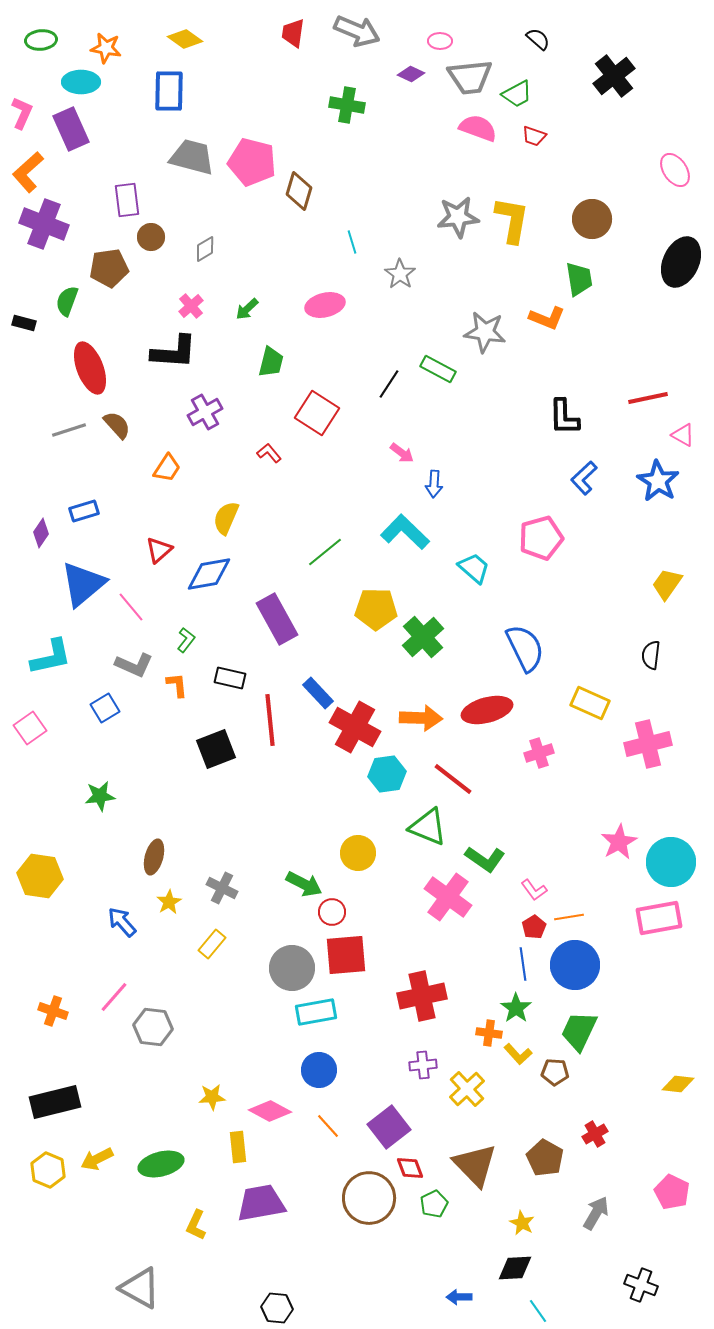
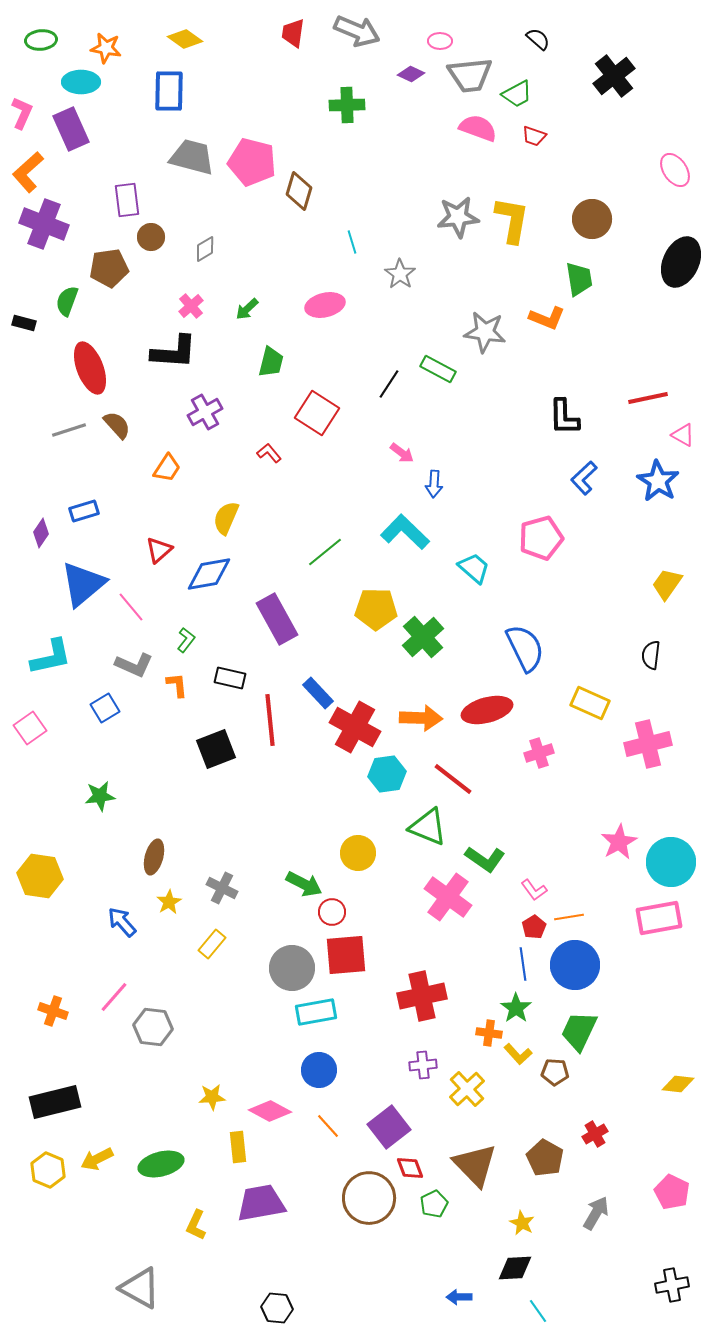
gray trapezoid at (470, 77): moved 2 px up
green cross at (347, 105): rotated 12 degrees counterclockwise
black cross at (641, 1285): moved 31 px right; rotated 32 degrees counterclockwise
